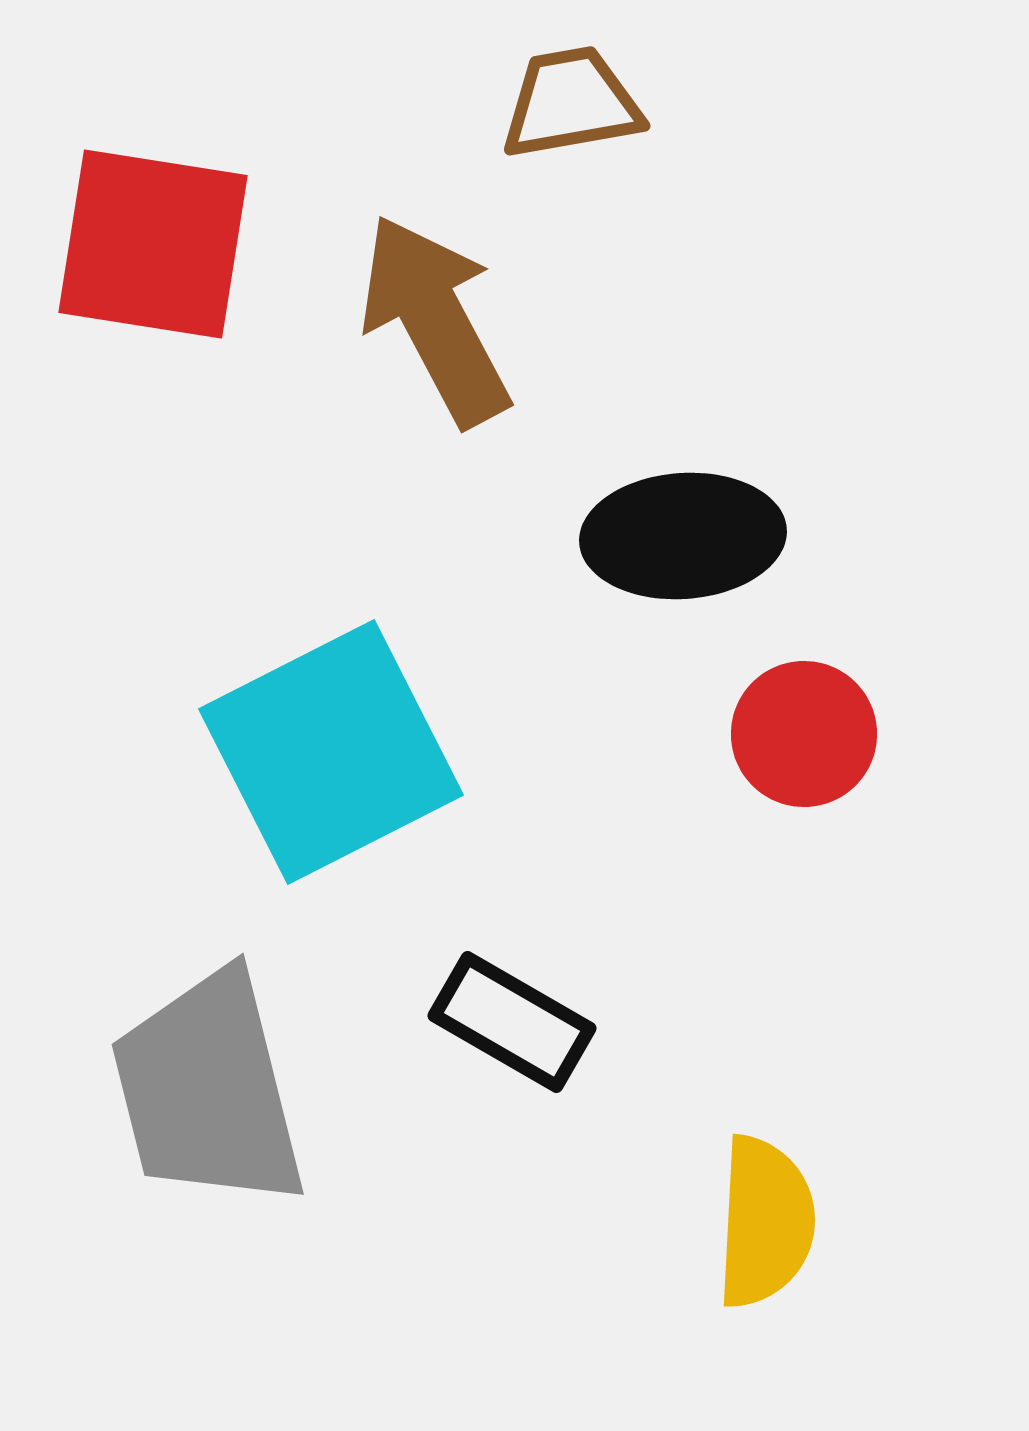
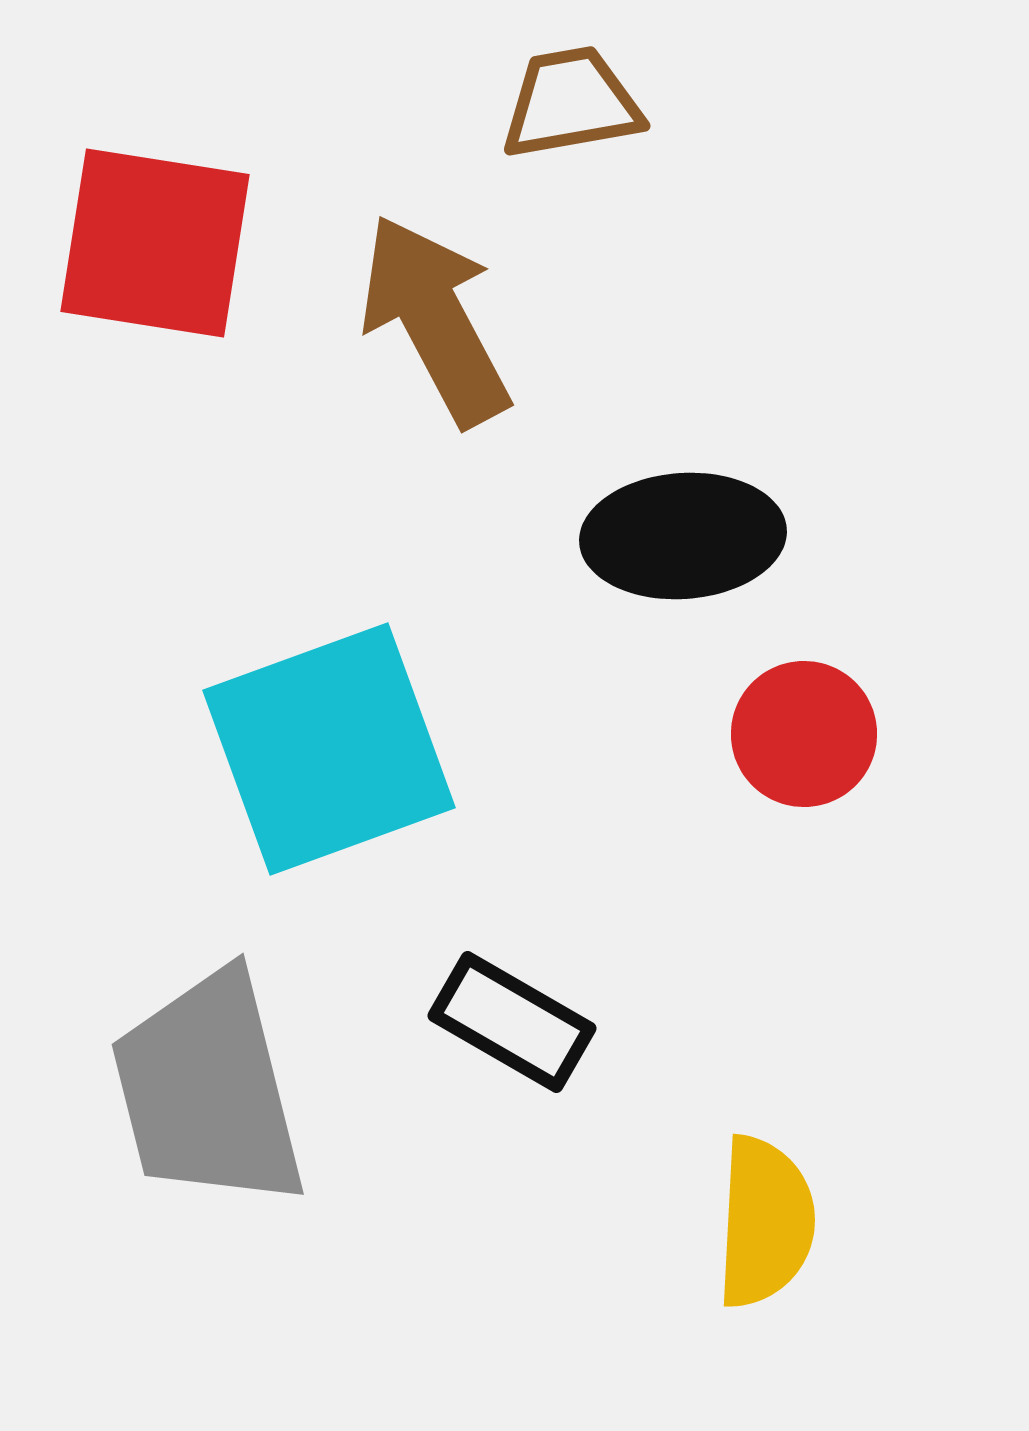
red square: moved 2 px right, 1 px up
cyan square: moved 2 px left, 3 px up; rotated 7 degrees clockwise
